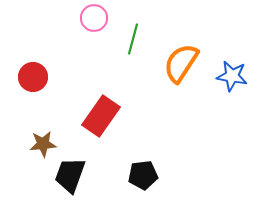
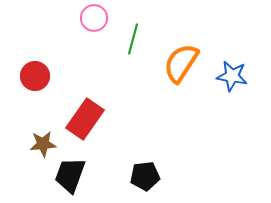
red circle: moved 2 px right, 1 px up
red rectangle: moved 16 px left, 3 px down
black pentagon: moved 2 px right, 1 px down
